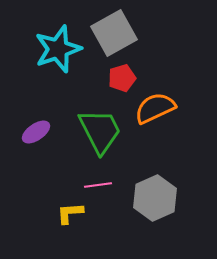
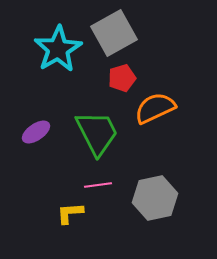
cyan star: rotated 12 degrees counterclockwise
green trapezoid: moved 3 px left, 2 px down
gray hexagon: rotated 12 degrees clockwise
